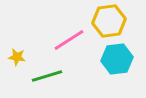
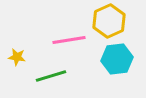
yellow hexagon: rotated 16 degrees counterclockwise
pink line: rotated 24 degrees clockwise
green line: moved 4 px right
